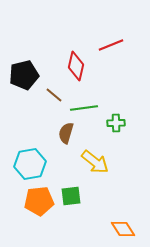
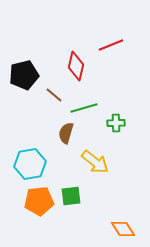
green line: rotated 8 degrees counterclockwise
